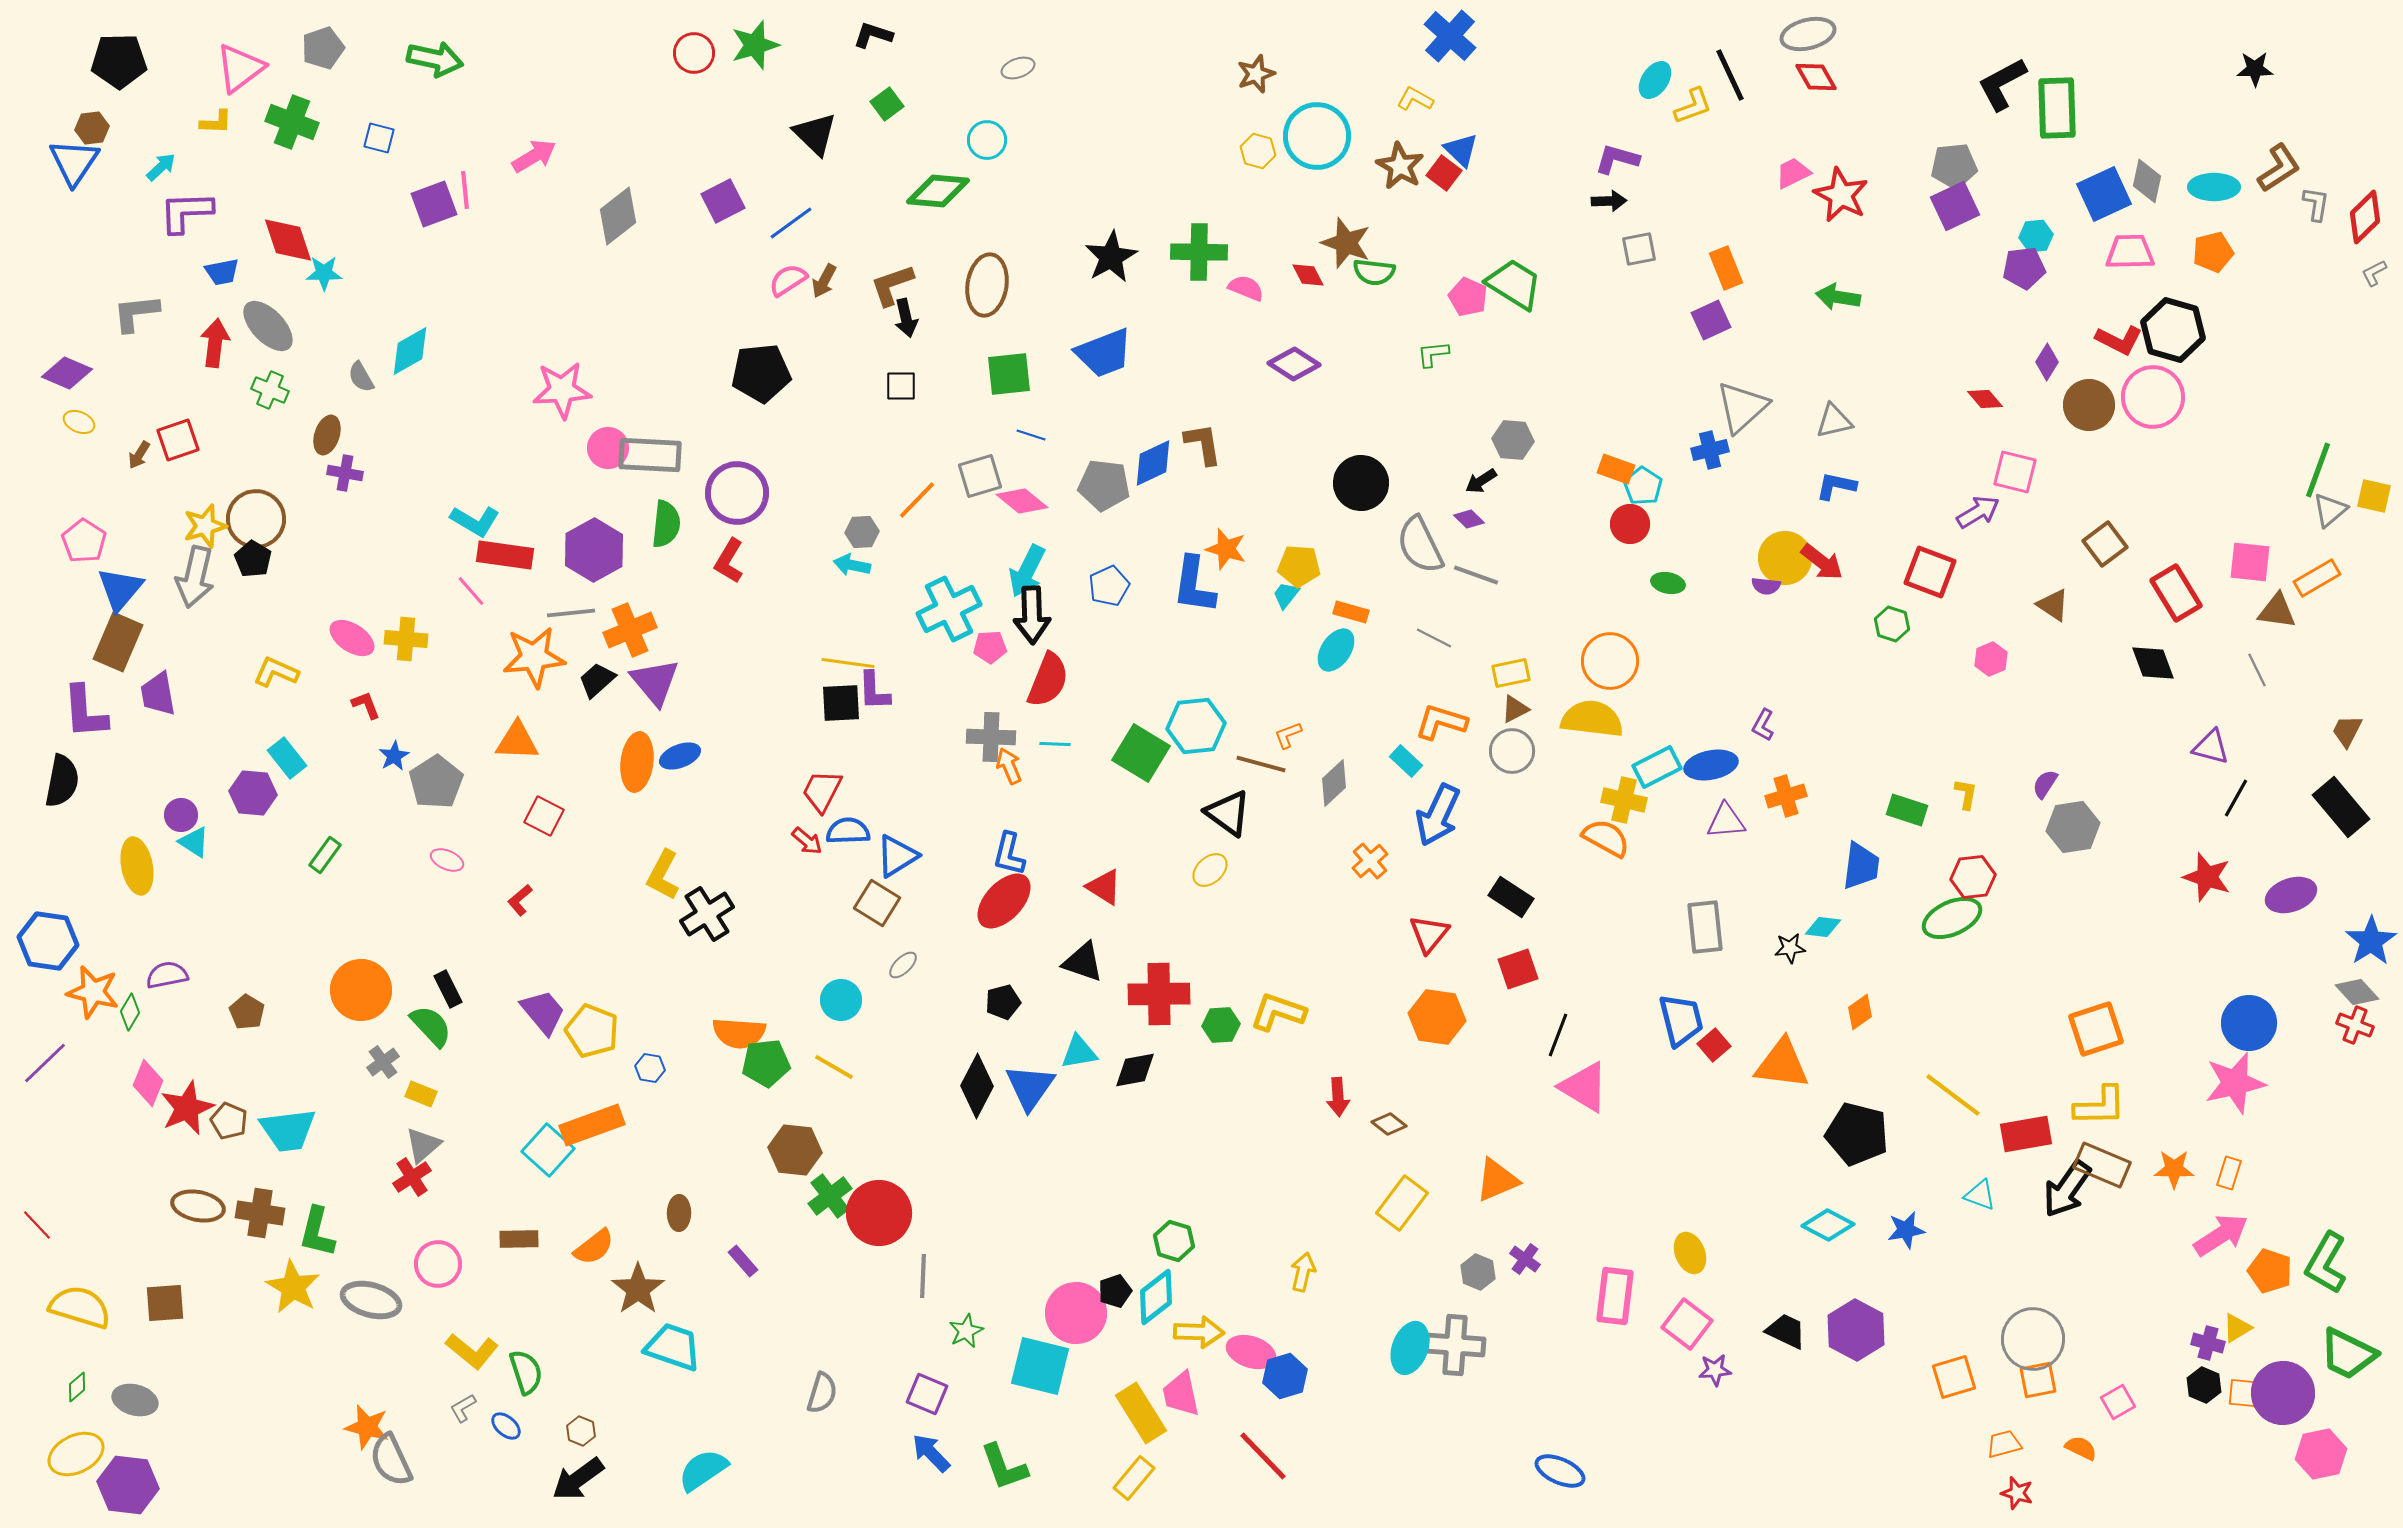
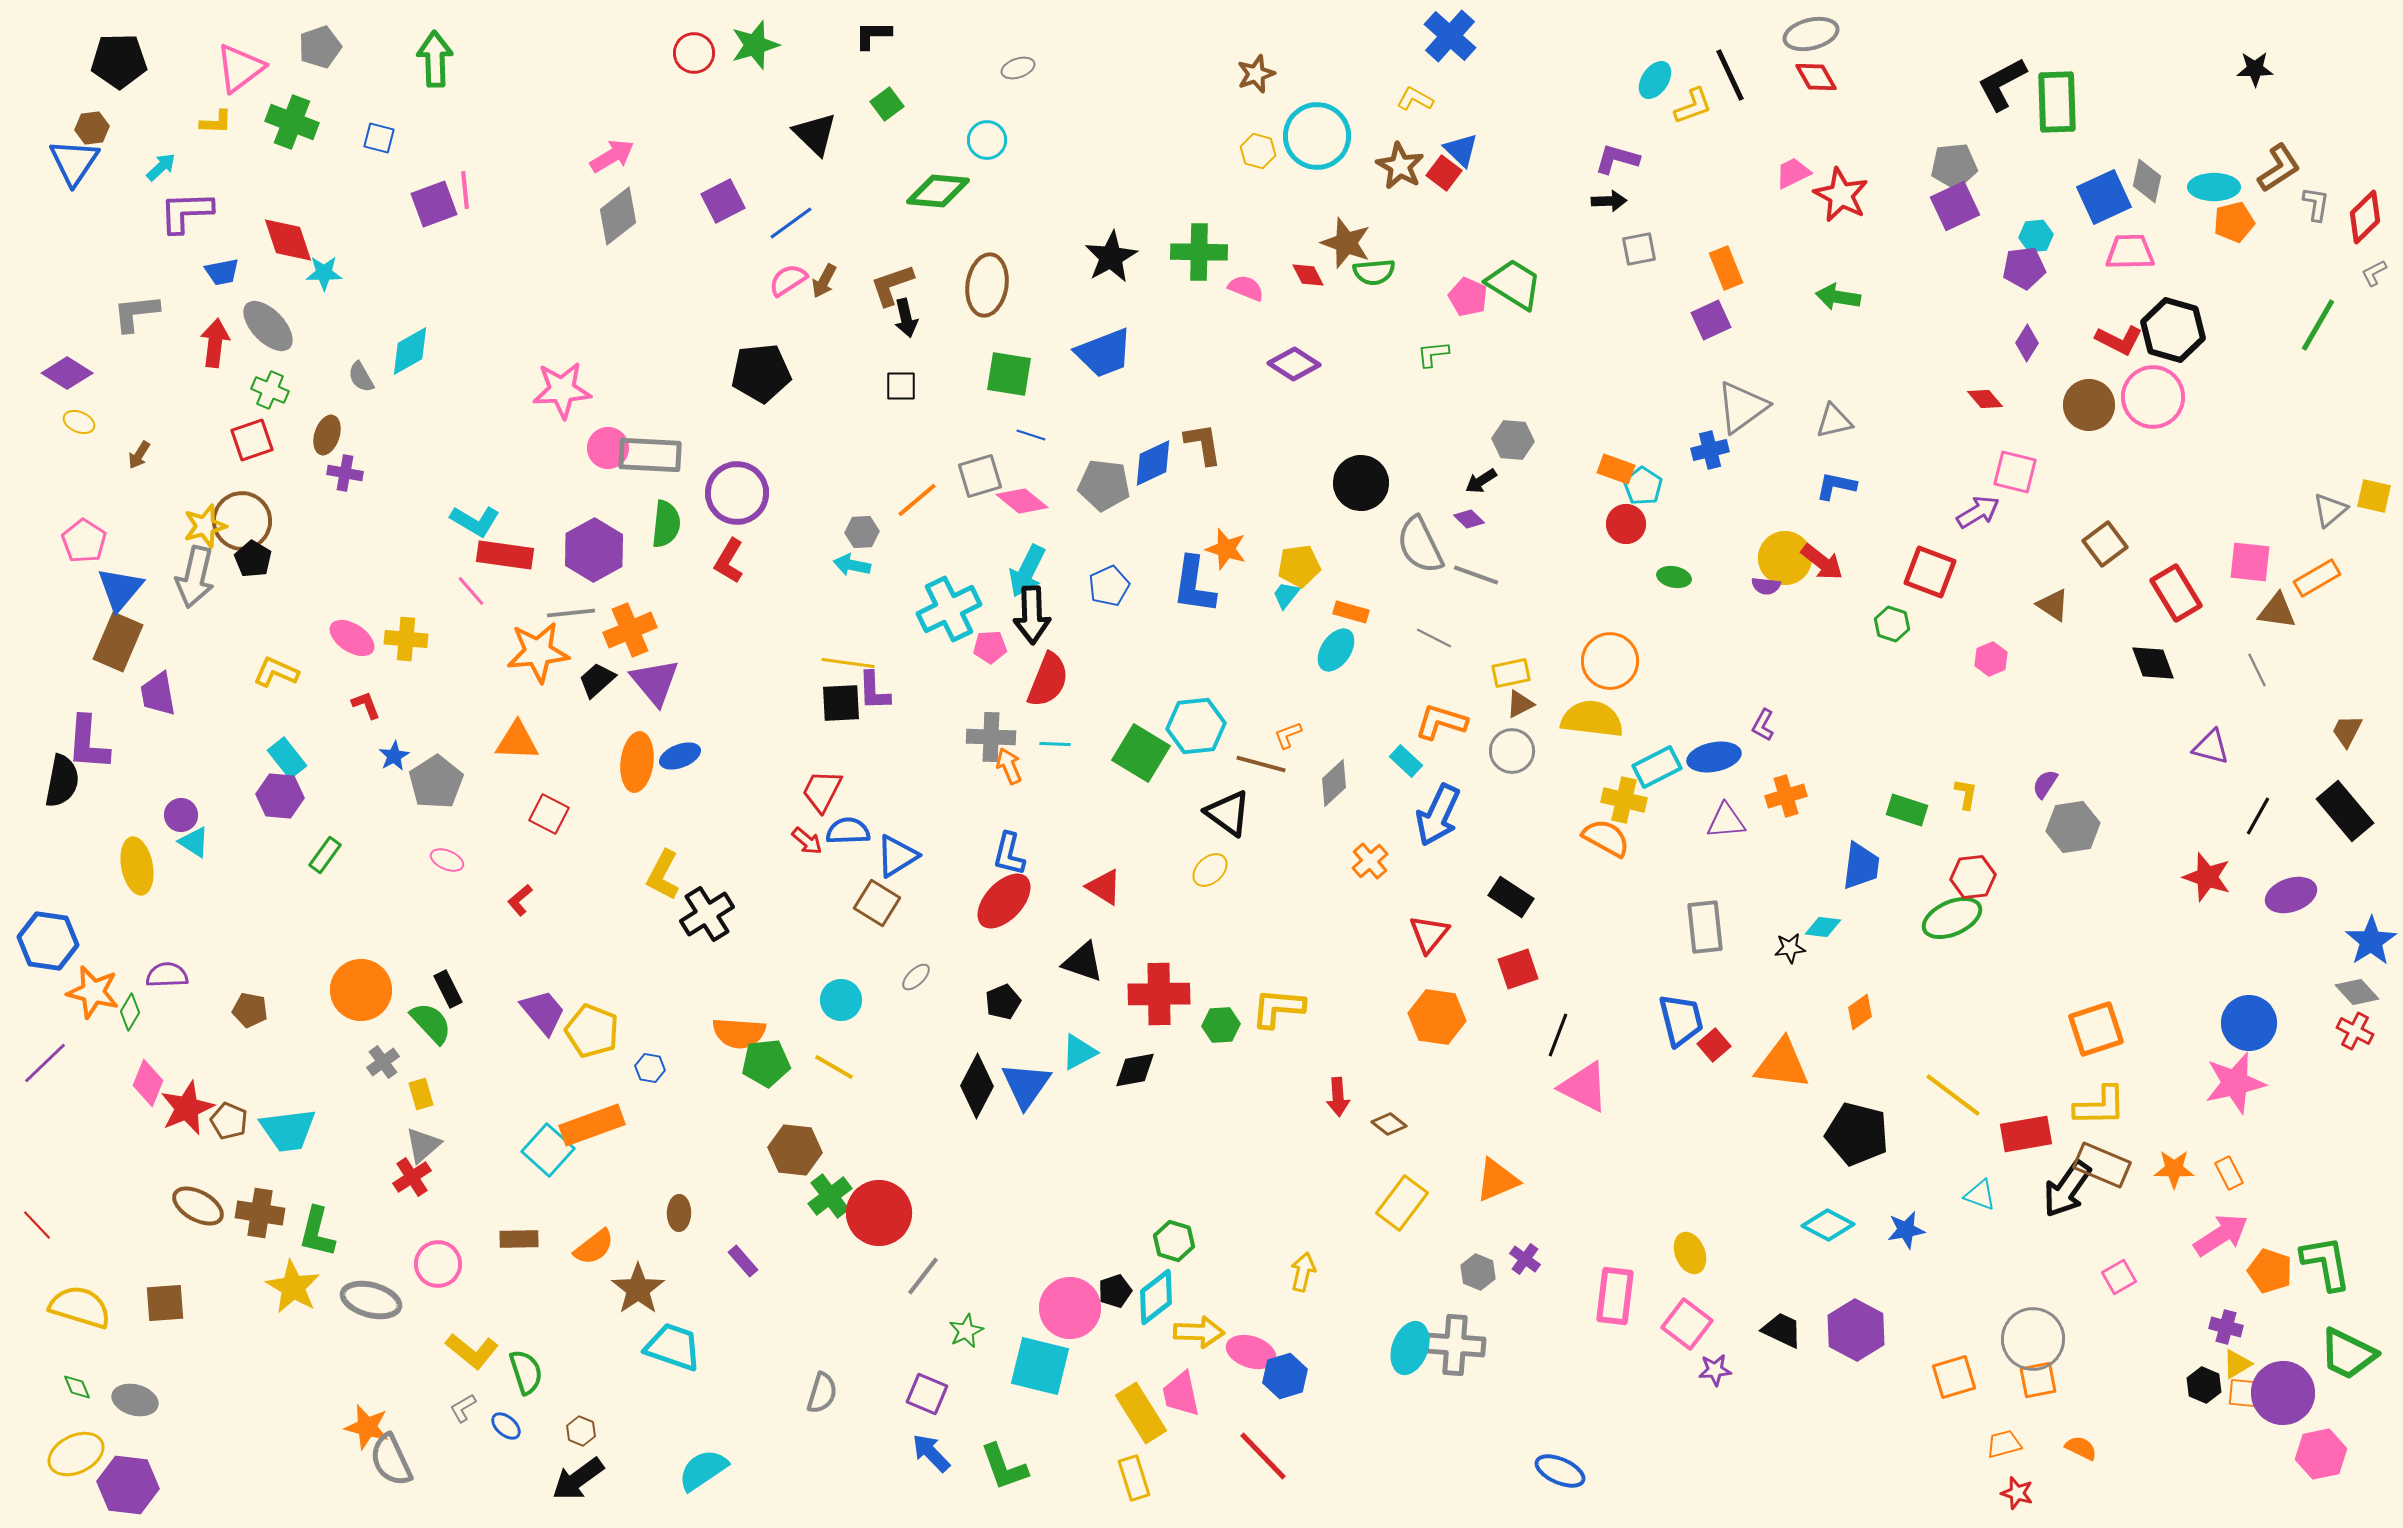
gray ellipse at (1808, 34): moved 3 px right
black L-shape at (873, 35): rotated 18 degrees counterclockwise
gray pentagon at (323, 48): moved 3 px left, 1 px up
green arrow at (435, 59): rotated 104 degrees counterclockwise
green rectangle at (2057, 108): moved 6 px up
pink arrow at (534, 156): moved 78 px right
blue square at (2104, 194): moved 3 px down
orange pentagon at (2213, 252): moved 21 px right, 30 px up
green semicircle at (1374, 272): rotated 12 degrees counterclockwise
purple diamond at (2047, 362): moved 20 px left, 19 px up
purple diamond at (67, 373): rotated 9 degrees clockwise
green square at (1009, 374): rotated 15 degrees clockwise
gray triangle at (1742, 407): rotated 6 degrees clockwise
red square at (178, 440): moved 74 px right
green line at (2318, 470): moved 145 px up; rotated 10 degrees clockwise
orange line at (917, 500): rotated 6 degrees clockwise
brown circle at (256, 519): moved 14 px left, 2 px down
red circle at (1630, 524): moved 4 px left
yellow pentagon at (1299, 566): rotated 12 degrees counterclockwise
green ellipse at (1668, 583): moved 6 px right, 6 px up
orange star at (534, 657): moved 4 px right, 5 px up
brown triangle at (1515, 709): moved 5 px right, 5 px up
purple L-shape at (85, 712): moved 3 px right, 31 px down; rotated 8 degrees clockwise
blue ellipse at (1711, 765): moved 3 px right, 8 px up
purple hexagon at (253, 793): moved 27 px right, 3 px down
black line at (2236, 798): moved 22 px right, 18 px down
black rectangle at (2341, 807): moved 4 px right, 4 px down
red square at (544, 816): moved 5 px right, 2 px up
gray ellipse at (903, 965): moved 13 px right, 12 px down
purple semicircle at (167, 975): rotated 9 degrees clockwise
black pentagon at (1003, 1002): rotated 8 degrees counterclockwise
brown pentagon at (247, 1012): moved 3 px right, 2 px up; rotated 20 degrees counterclockwise
yellow L-shape at (1278, 1012): moved 4 px up; rotated 14 degrees counterclockwise
red cross at (2355, 1025): moved 6 px down; rotated 6 degrees clockwise
green semicircle at (431, 1026): moved 3 px up
cyan triangle at (1079, 1052): rotated 18 degrees counterclockwise
blue triangle at (1030, 1087): moved 4 px left, 2 px up
pink triangle at (1584, 1087): rotated 4 degrees counterclockwise
yellow rectangle at (421, 1094): rotated 52 degrees clockwise
orange rectangle at (2229, 1173): rotated 44 degrees counterclockwise
brown ellipse at (198, 1206): rotated 18 degrees clockwise
green L-shape at (2326, 1263): rotated 140 degrees clockwise
gray line at (923, 1276): rotated 36 degrees clockwise
pink circle at (1076, 1313): moved 6 px left, 5 px up
yellow triangle at (2237, 1328): moved 36 px down
black trapezoid at (1786, 1331): moved 4 px left, 1 px up
purple cross at (2208, 1343): moved 18 px right, 16 px up
green diamond at (77, 1387): rotated 72 degrees counterclockwise
pink square at (2118, 1402): moved 1 px right, 125 px up
yellow rectangle at (1134, 1478): rotated 57 degrees counterclockwise
